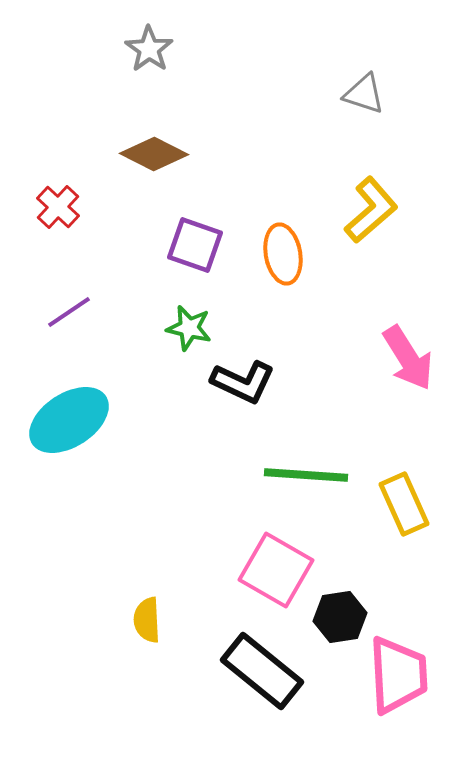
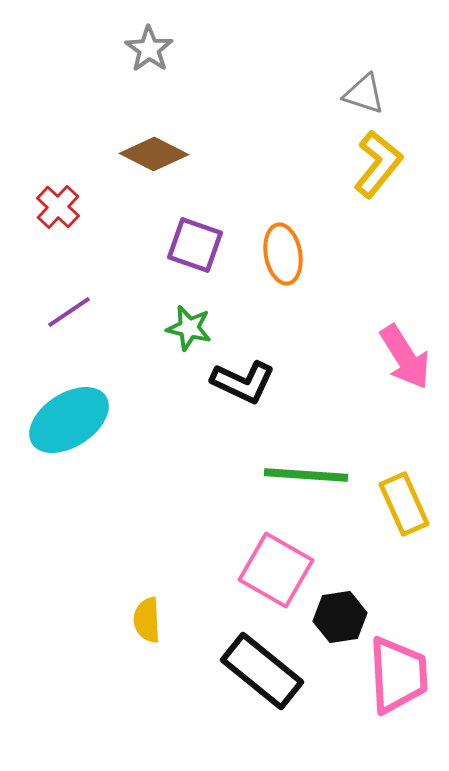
yellow L-shape: moved 7 px right, 46 px up; rotated 10 degrees counterclockwise
pink arrow: moved 3 px left, 1 px up
